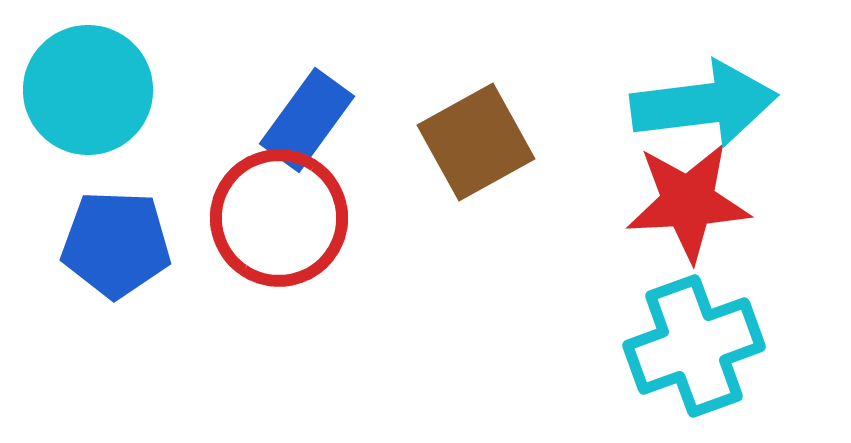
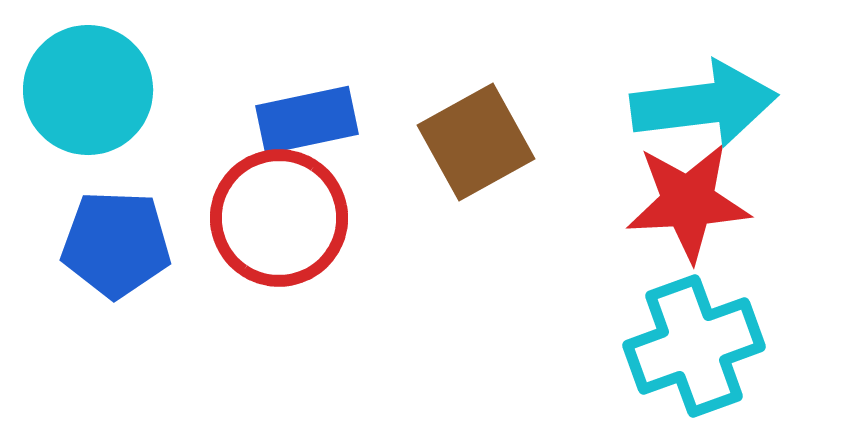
blue rectangle: rotated 42 degrees clockwise
